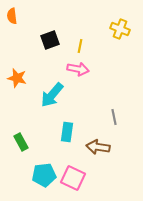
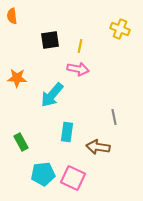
black square: rotated 12 degrees clockwise
orange star: rotated 12 degrees counterclockwise
cyan pentagon: moved 1 px left, 1 px up
